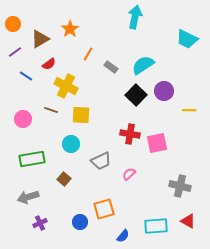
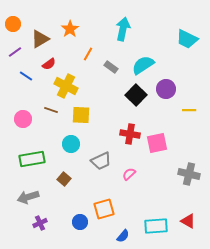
cyan arrow: moved 12 px left, 12 px down
purple circle: moved 2 px right, 2 px up
gray cross: moved 9 px right, 12 px up
